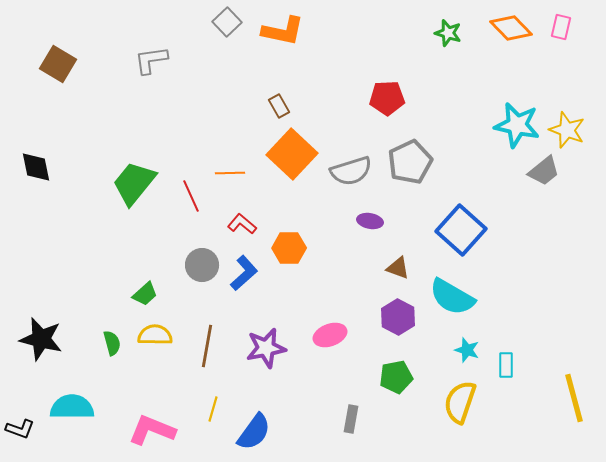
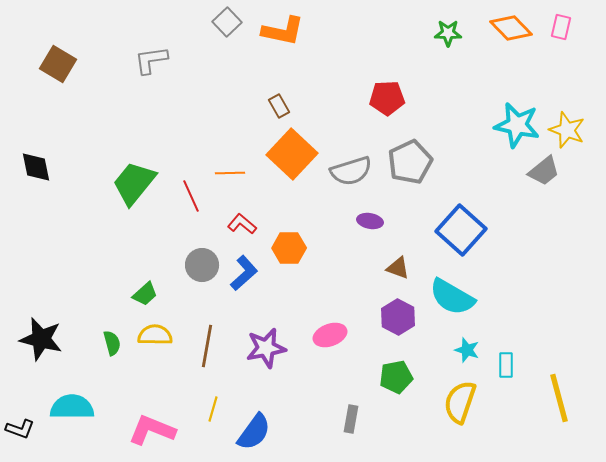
green star at (448, 33): rotated 16 degrees counterclockwise
yellow line at (574, 398): moved 15 px left
